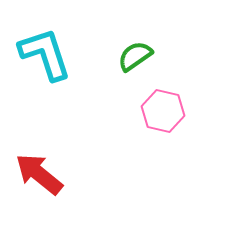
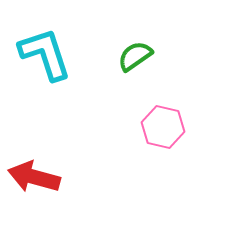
pink hexagon: moved 16 px down
red arrow: moved 5 px left, 3 px down; rotated 24 degrees counterclockwise
